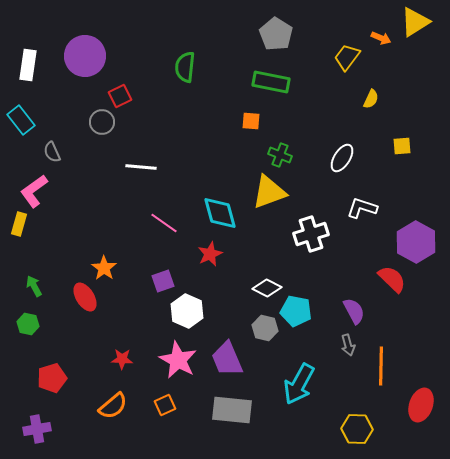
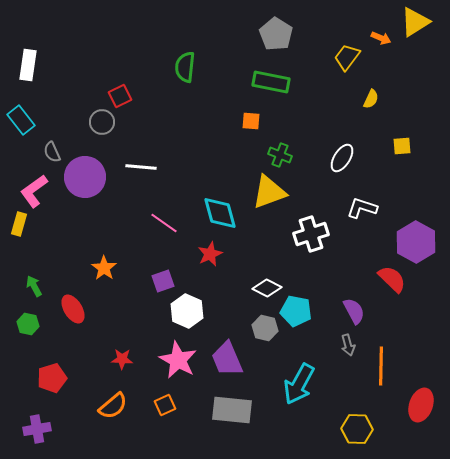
purple circle at (85, 56): moved 121 px down
red ellipse at (85, 297): moved 12 px left, 12 px down
